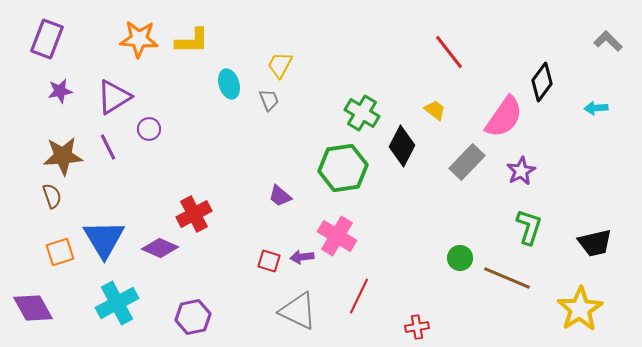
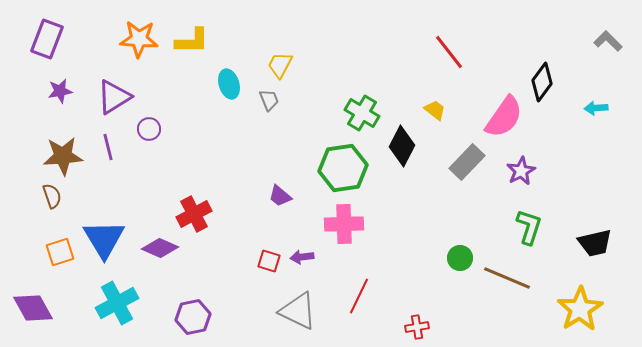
purple line at (108, 147): rotated 12 degrees clockwise
pink cross at (337, 236): moved 7 px right, 12 px up; rotated 33 degrees counterclockwise
